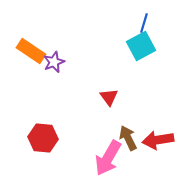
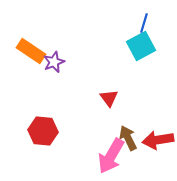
red triangle: moved 1 px down
red hexagon: moved 7 px up
pink arrow: moved 3 px right, 2 px up
